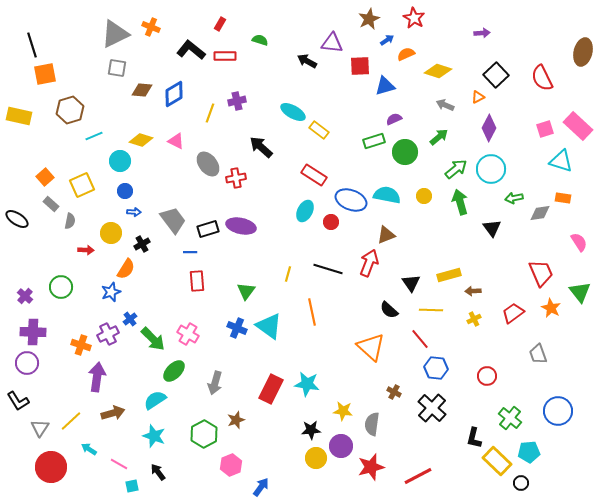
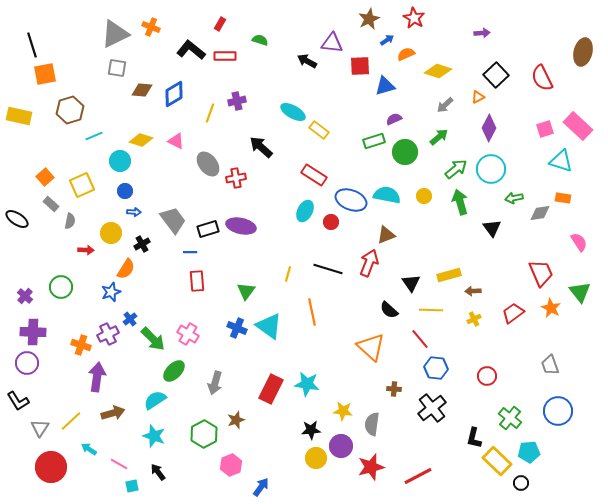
gray arrow at (445, 105): rotated 66 degrees counterclockwise
gray trapezoid at (538, 354): moved 12 px right, 11 px down
brown cross at (394, 392): moved 3 px up; rotated 24 degrees counterclockwise
black cross at (432, 408): rotated 8 degrees clockwise
